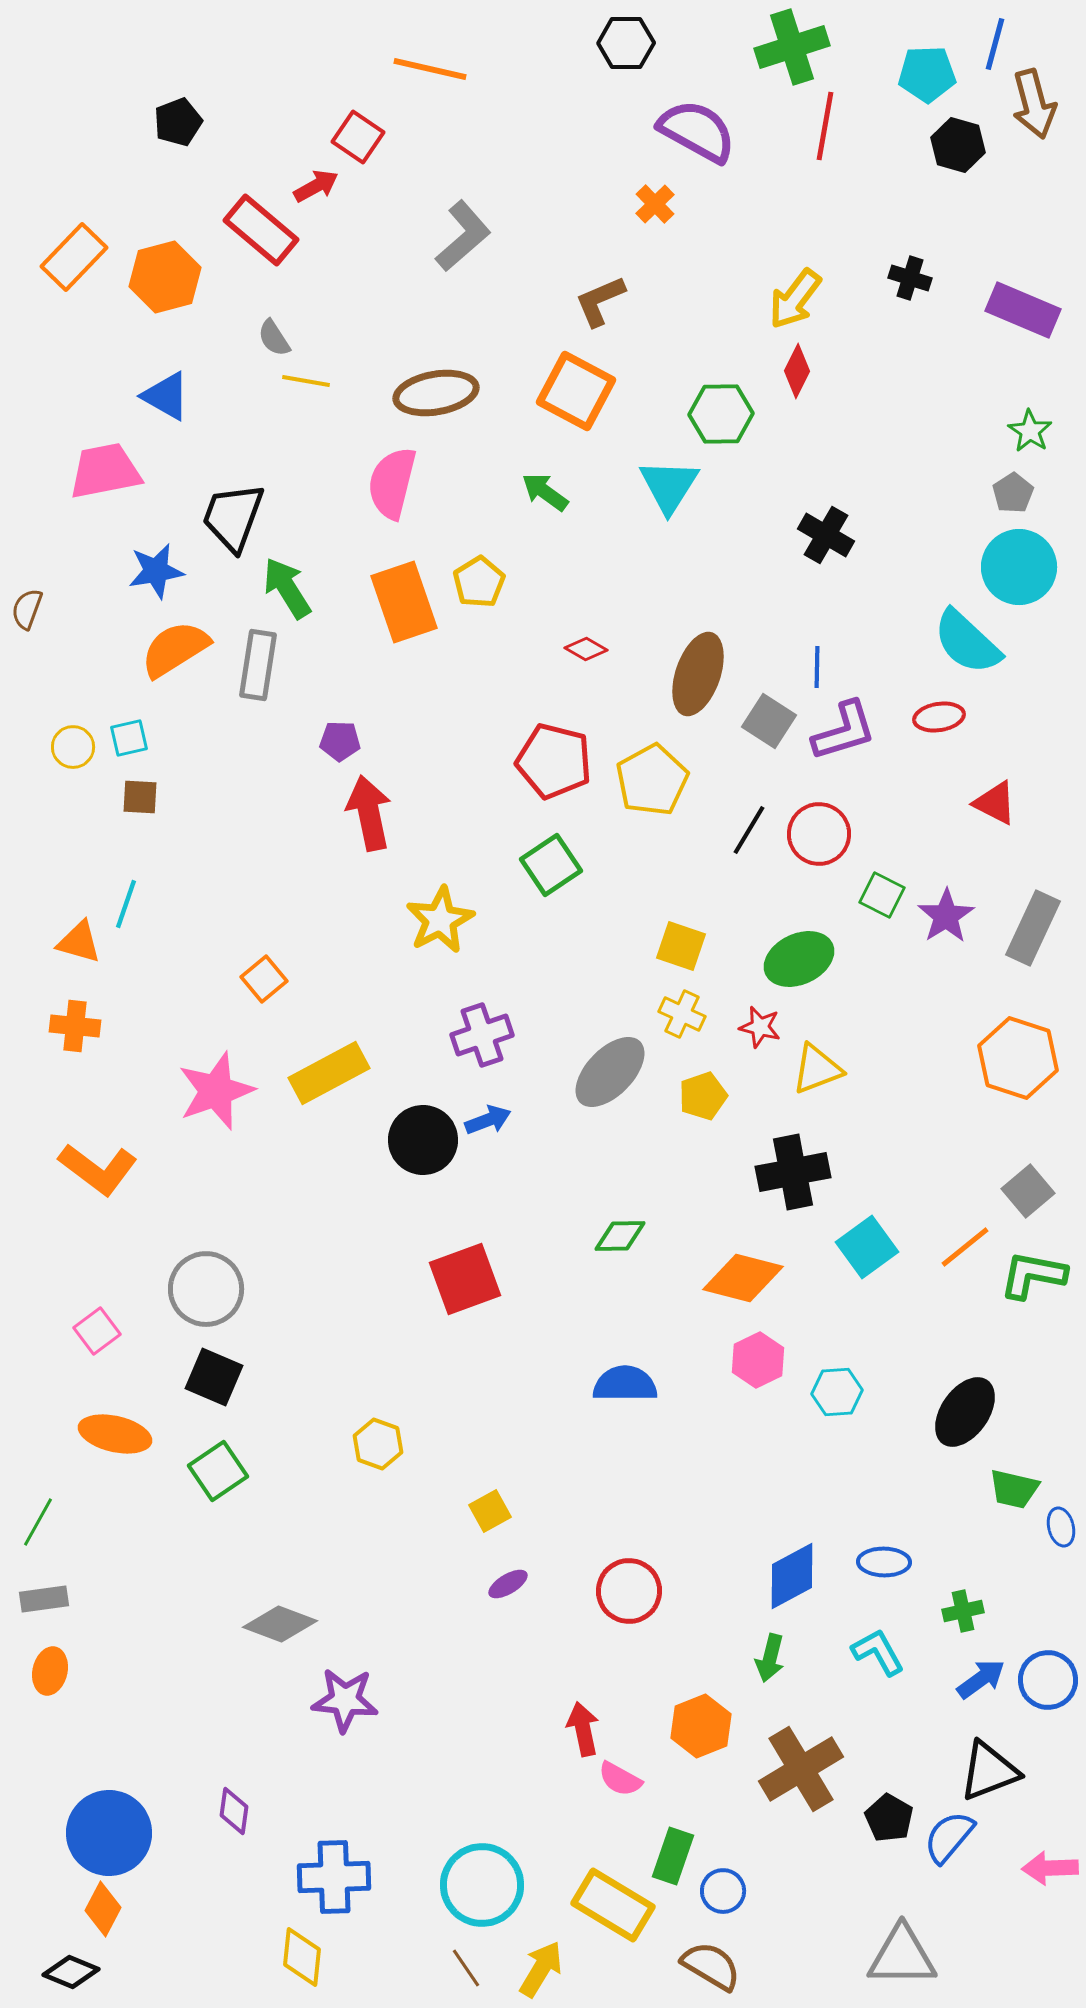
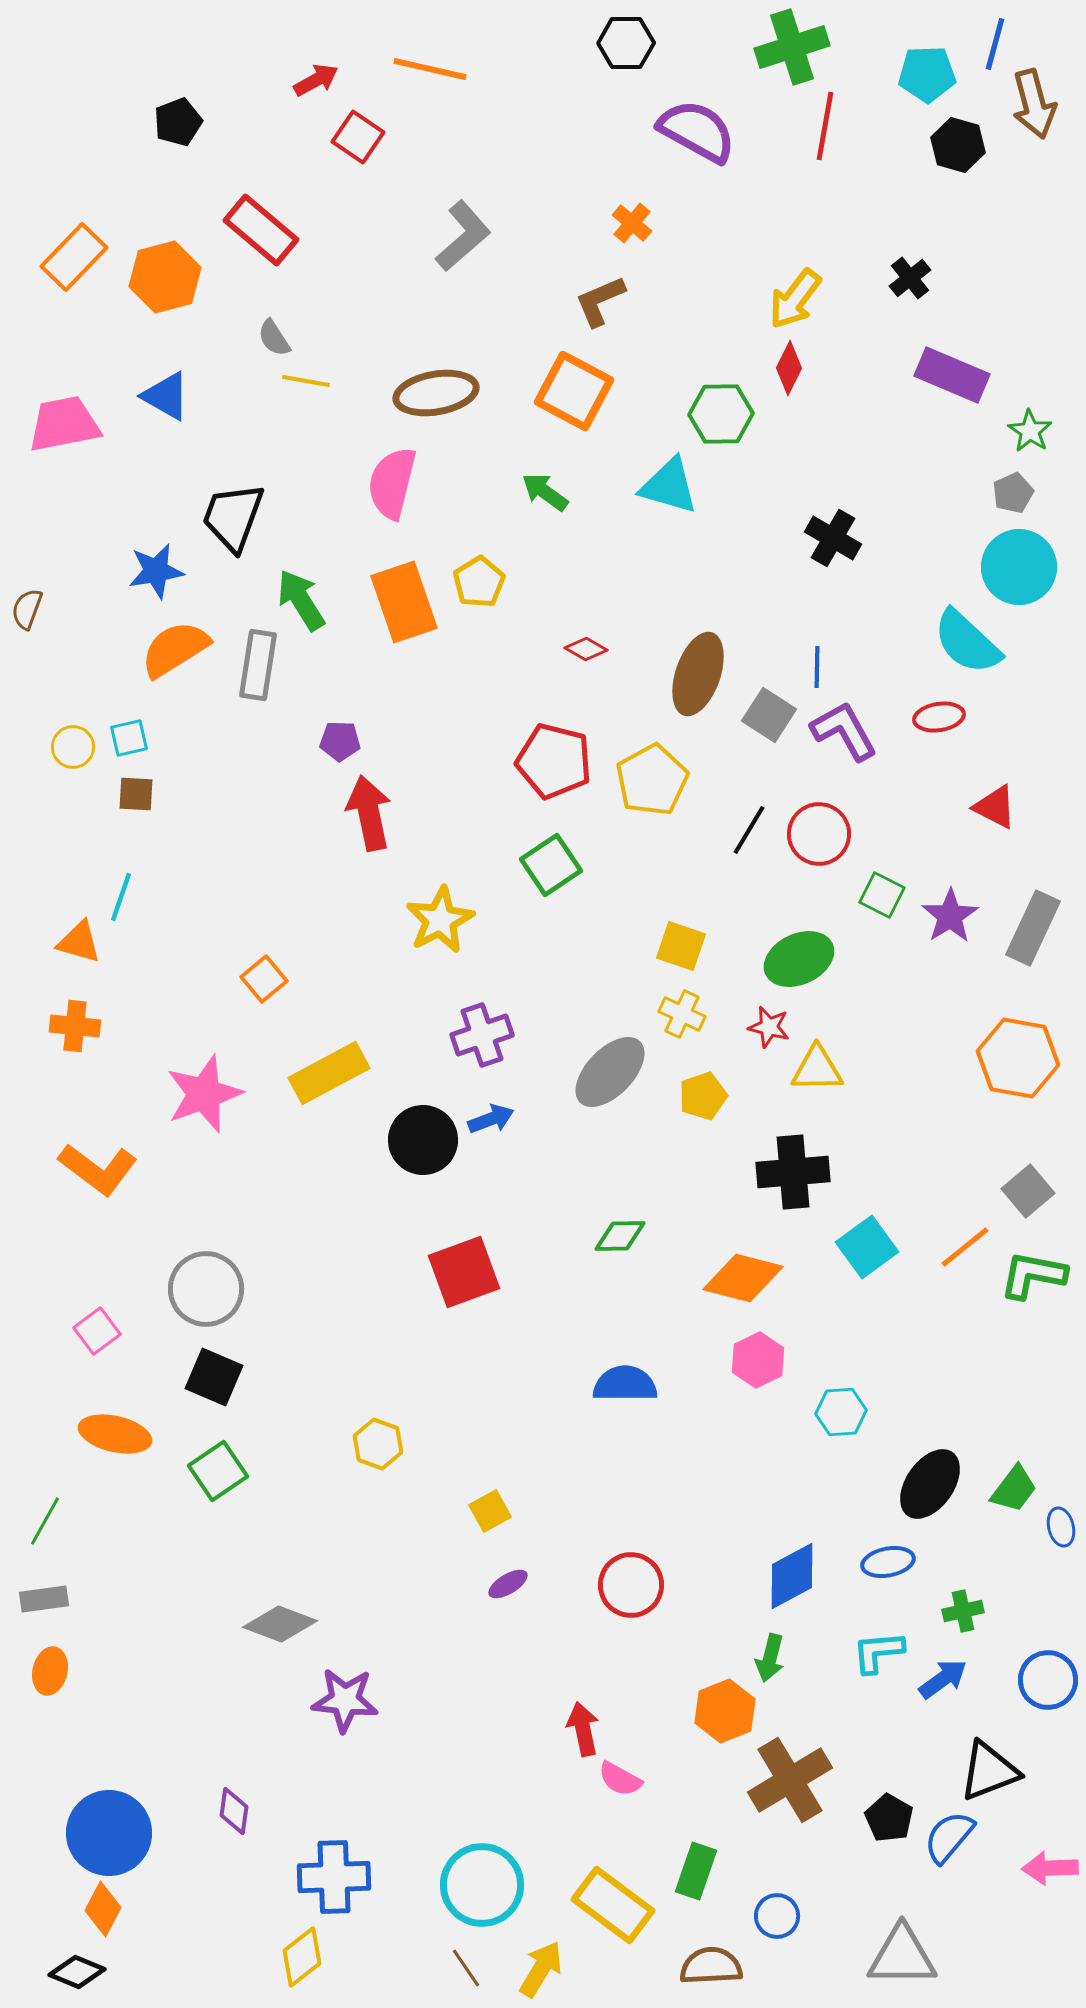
red arrow at (316, 186): moved 106 px up
orange cross at (655, 204): moved 23 px left, 19 px down; rotated 6 degrees counterclockwise
black cross at (910, 278): rotated 33 degrees clockwise
purple rectangle at (1023, 310): moved 71 px left, 65 px down
red diamond at (797, 371): moved 8 px left, 3 px up
orange square at (576, 391): moved 2 px left
pink trapezoid at (105, 471): moved 41 px left, 47 px up
cyan triangle at (669, 486): rotated 46 degrees counterclockwise
gray pentagon at (1013, 493): rotated 9 degrees clockwise
black cross at (826, 535): moved 7 px right, 3 px down
green arrow at (287, 588): moved 14 px right, 12 px down
gray square at (769, 721): moved 6 px up
purple L-shape at (844, 731): rotated 102 degrees counterclockwise
brown square at (140, 797): moved 4 px left, 3 px up
red triangle at (995, 803): moved 4 px down
cyan line at (126, 904): moved 5 px left, 7 px up
purple star at (946, 916): moved 4 px right
red star at (760, 1027): moved 9 px right
orange hexagon at (1018, 1058): rotated 8 degrees counterclockwise
yellow triangle at (817, 1069): rotated 20 degrees clockwise
pink star at (216, 1091): moved 12 px left, 3 px down
blue arrow at (488, 1120): moved 3 px right, 1 px up
black cross at (793, 1172): rotated 6 degrees clockwise
red square at (465, 1279): moved 1 px left, 7 px up
cyan hexagon at (837, 1392): moved 4 px right, 20 px down
black ellipse at (965, 1412): moved 35 px left, 72 px down
green trapezoid at (1014, 1489): rotated 66 degrees counterclockwise
green line at (38, 1522): moved 7 px right, 1 px up
blue ellipse at (884, 1562): moved 4 px right; rotated 12 degrees counterclockwise
red circle at (629, 1591): moved 2 px right, 6 px up
cyan L-shape at (878, 1652): rotated 66 degrees counterclockwise
blue arrow at (981, 1679): moved 38 px left
orange hexagon at (701, 1726): moved 24 px right, 15 px up
brown cross at (801, 1769): moved 11 px left, 11 px down
green rectangle at (673, 1856): moved 23 px right, 15 px down
blue circle at (723, 1891): moved 54 px right, 25 px down
yellow rectangle at (613, 1905): rotated 6 degrees clockwise
yellow diamond at (302, 1957): rotated 46 degrees clockwise
brown semicircle at (711, 1966): rotated 34 degrees counterclockwise
black diamond at (71, 1972): moved 6 px right
